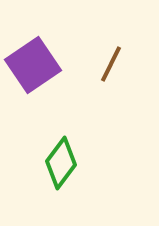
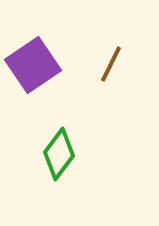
green diamond: moved 2 px left, 9 px up
